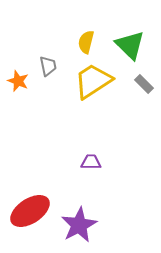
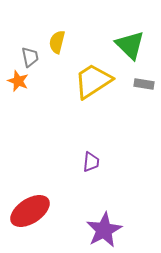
yellow semicircle: moved 29 px left
gray trapezoid: moved 18 px left, 9 px up
gray rectangle: rotated 36 degrees counterclockwise
purple trapezoid: rotated 95 degrees clockwise
purple star: moved 25 px right, 5 px down
